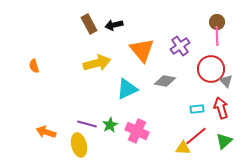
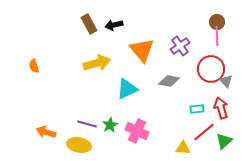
gray diamond: moved 4 px right
red line: moved 8 px right, 4 px up
yellow ellipse: rotated 65 degrees counterclockwise
